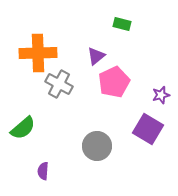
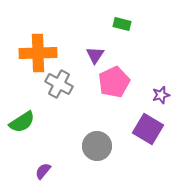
purple triangle: moved 1 px left, 1 px up; rotated 18 degrees counterclockwise
green semicircle: moved 1 px left, 6 px up; rotated 8 degrees clockwise
purple semicircle: rotated 36 degrees clockwise
